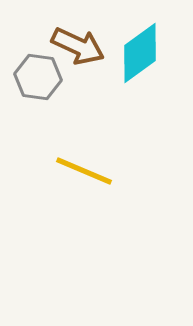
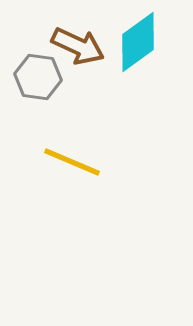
cyan diamond: moved 2 px left, 11 px up
yellow line: moved 12 px left, 9 px up
